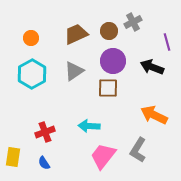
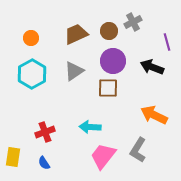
cyan arrow: moved 1 px right, 1 px down
